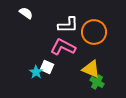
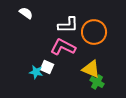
cyan star: rotated 24 degrees counterclockwise
